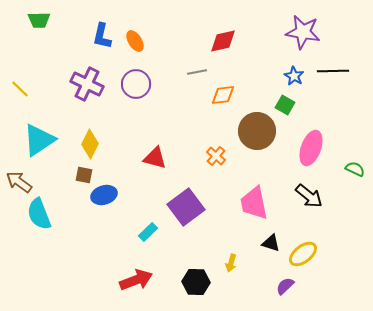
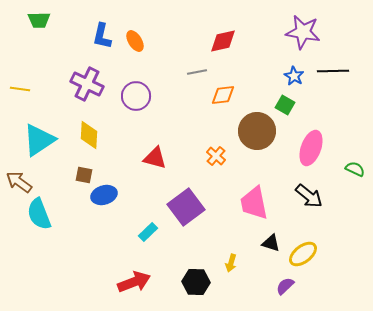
purple circle: moved 12 px down
yellow line: rotated 36 degrees counterclockwise
yellow diamond: moved 1 px left, 9 px up; rotated 24 degrees counterclockwise
red arrow: moved 2 px left, 2 px down
